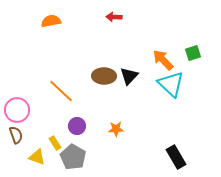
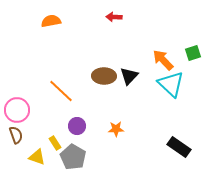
black rectangle: moved 3 px right, 10 px up; rotated 25 degrees counterclockwise
